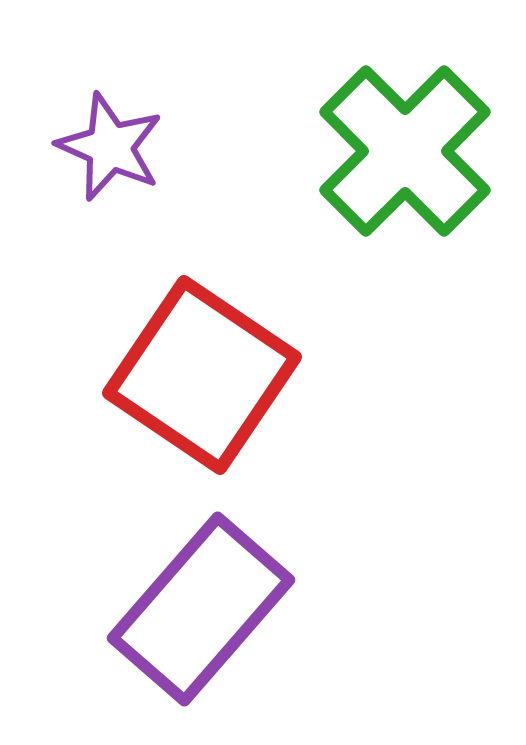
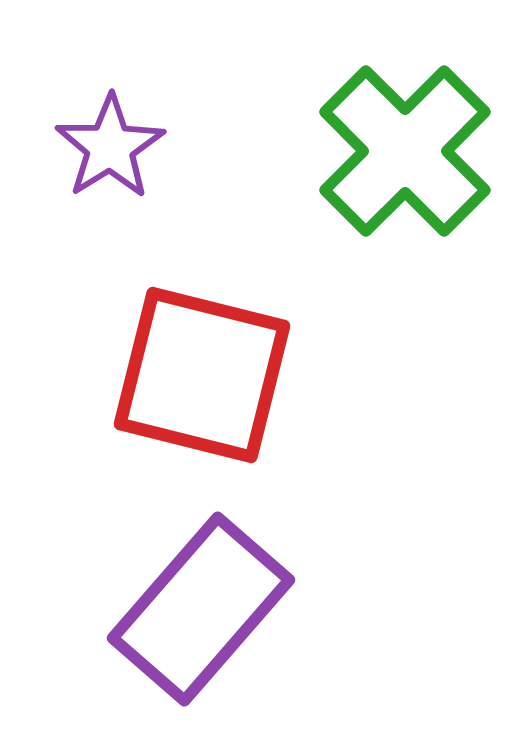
purple star: rotated 16 degrees clockwise
red square: rotated 20 degrees counterclockwise
